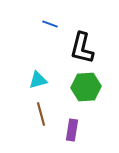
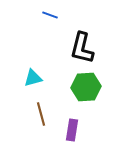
blue line: moved 9 px up
cyan triangle: moved 5 px left, 2 px up
